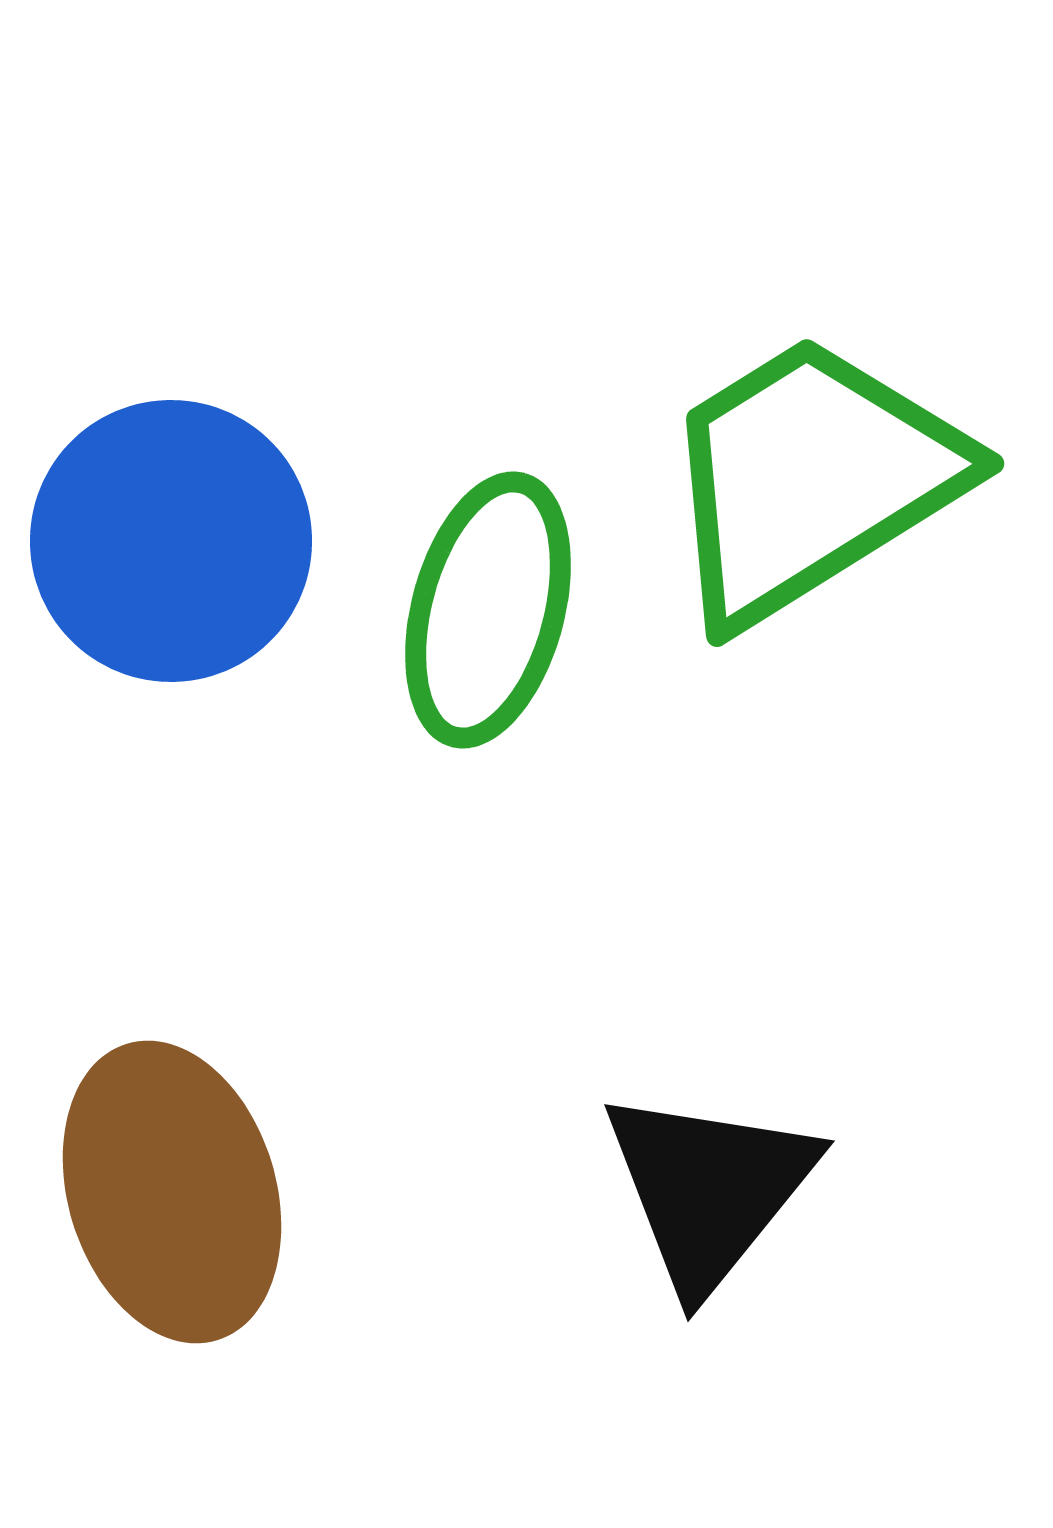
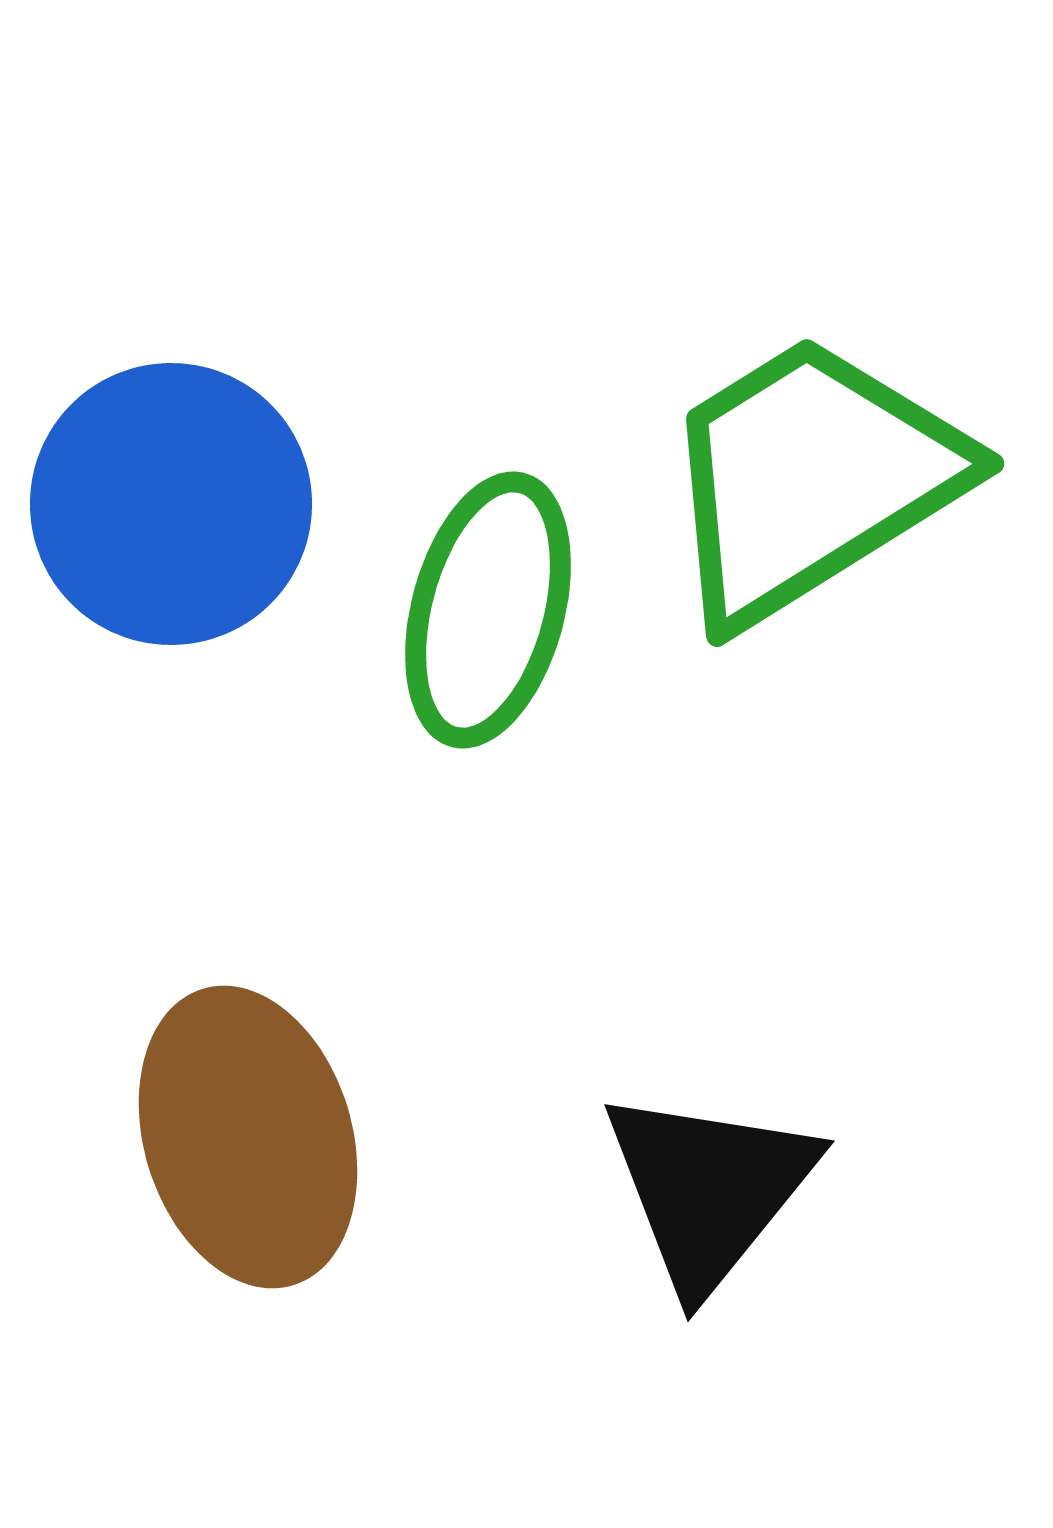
blue circle: moved 37 px up
brown ellipse: moved 76 px right, 55 px up
